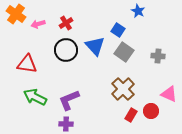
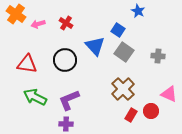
red cross: rotated 24 degrees counterclockwise
black circle: moved 1 px left, 10 px down
